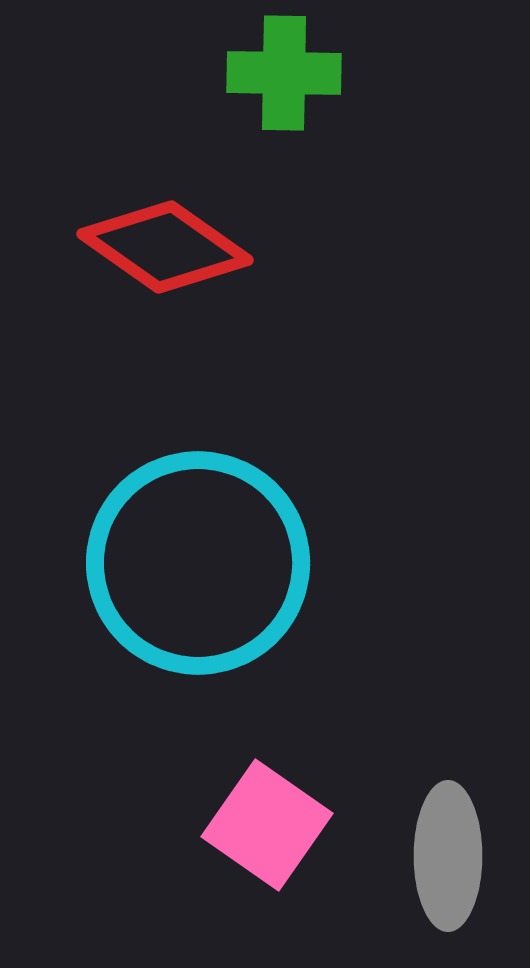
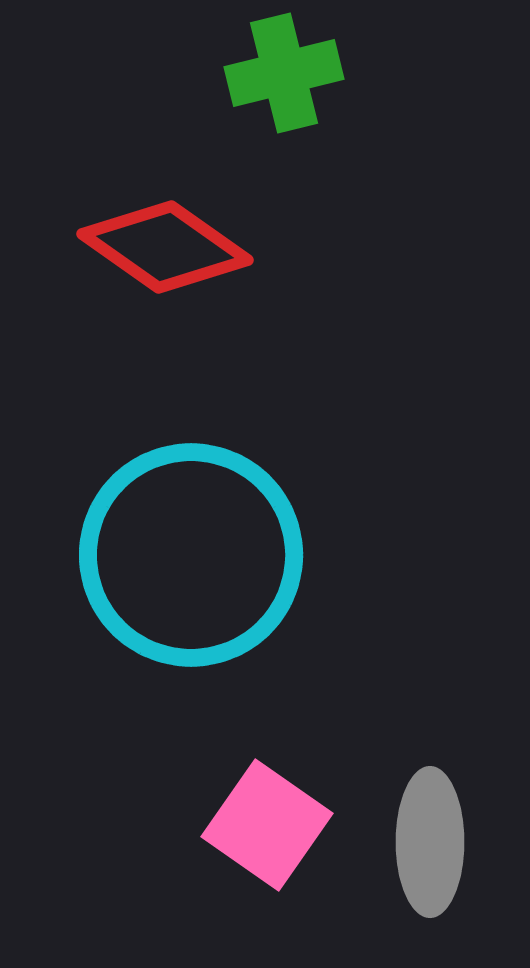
green cross: rotated 15 degrees counterclockwise
cyan circle: moved 7 px left, 8 px up
gray ellipse: moved 18 px left, 14 px up
